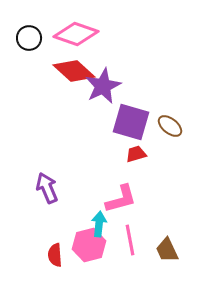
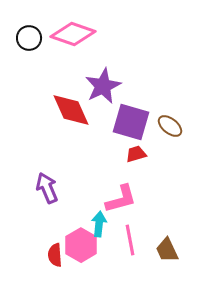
pink diamond: moved 3 px left
red diamond: moved 3 px left, 39 px down; rotated 24 degrees clockwise
pink hexagon: moved 8 px left; rotated 16 degrees counterclockwise
